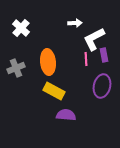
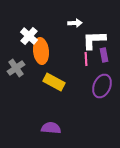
white cross: moved 8 px right, 8 px down
white L-shape: moved 1 px down; rotated 25 degrees clockwise
orange ellipse: moved 7 px left, 11 px up
gray cross: rotated 12 degrees counterclockwise
purple ellipse: rotated 10 degrees clockwise
yellow rectangle: moved 9 px up
purple semicircle: moved 15 px left, 13 px down
